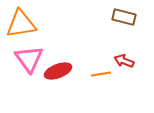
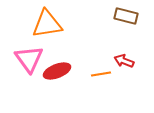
brown rectangle: moved 2 px right, 1 px up
orange triangle: moved 26 px right
red ellipse: moved 1 px left
